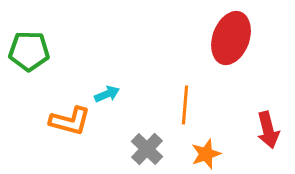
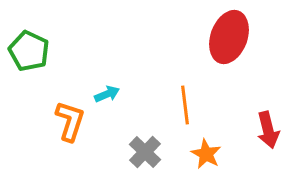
red ellipse: moved 2 px left, 1 px up
green pentagon: rotated 24 degrees clockwise
orange line: rotated 12 degrees counterclockwise
orange L-shape: rotated 87 degrees counterclockwise
gray cross: moved 2 px left, 3 px down
orange star: rotated 24 degrees counterclockwise
